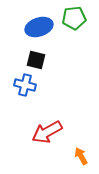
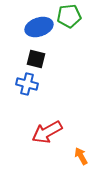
green pentagon: moved 5 px left, 2 px up
black square: moved 1 px up
blue cross: moved 2 px right, 1 px up
